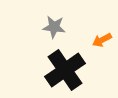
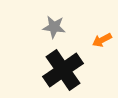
black cross: moved 2 px left
